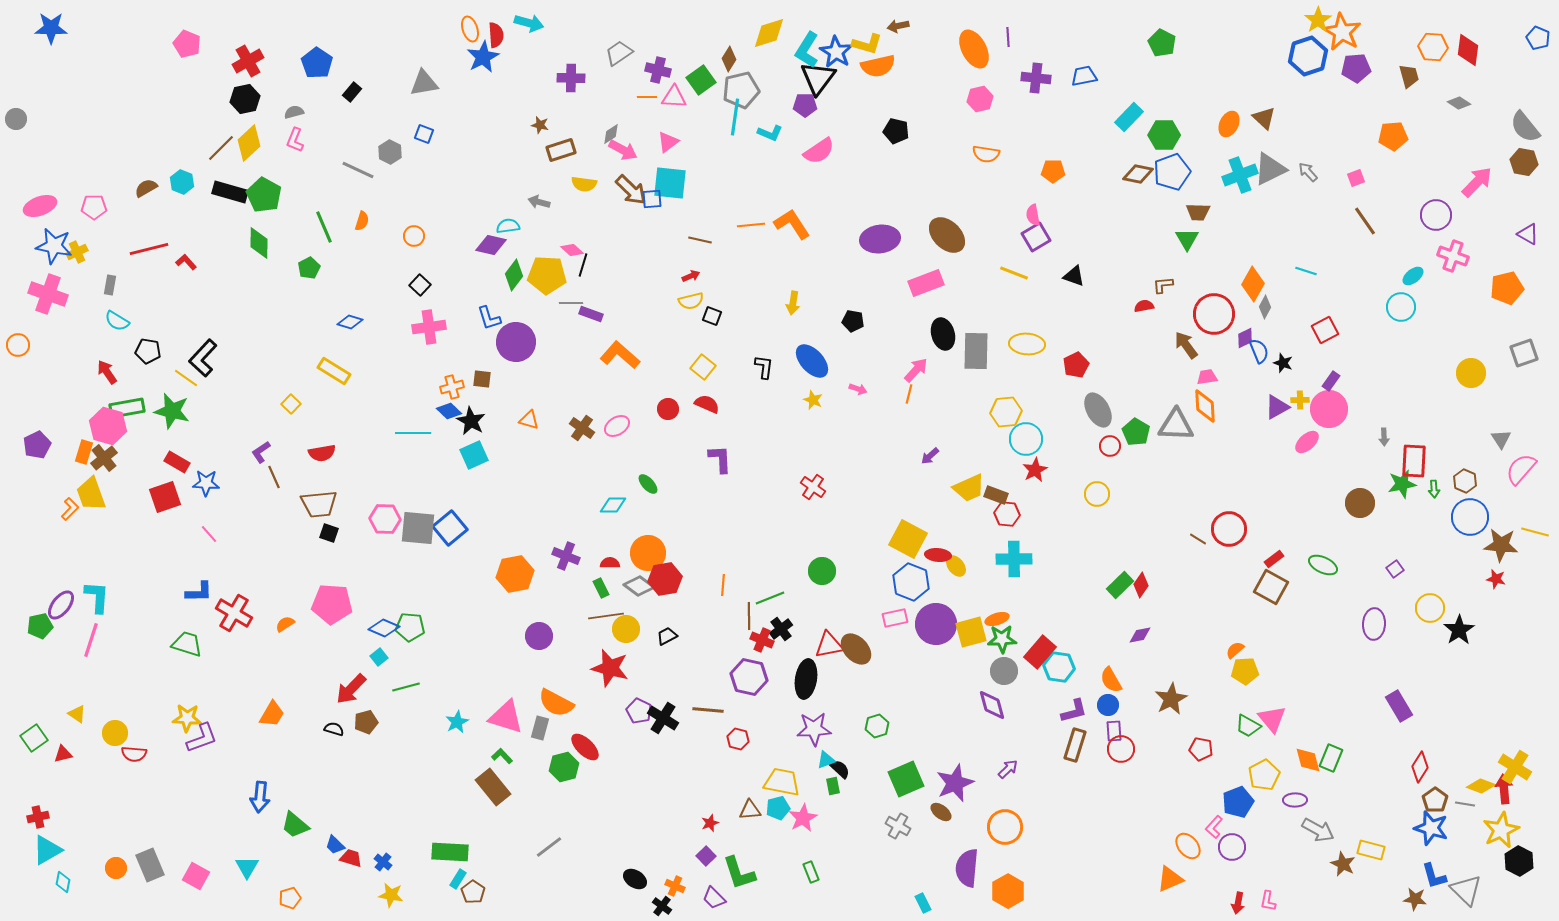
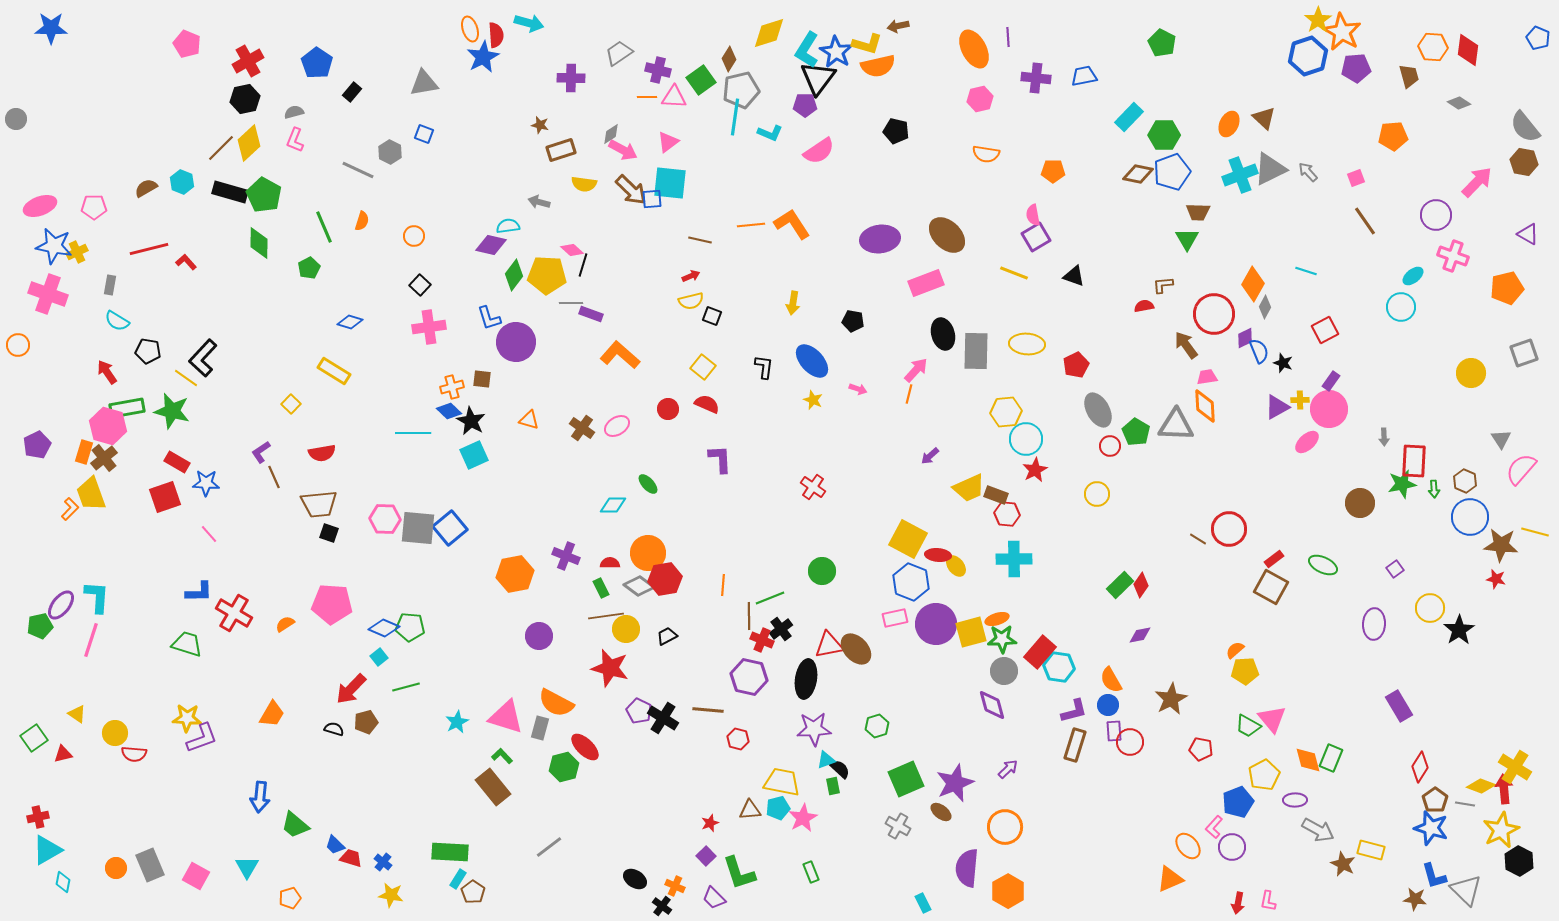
red circle at (1121, 749): moved 9 px right, 7 px up
